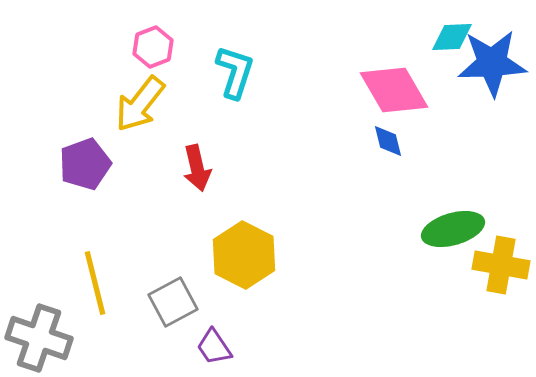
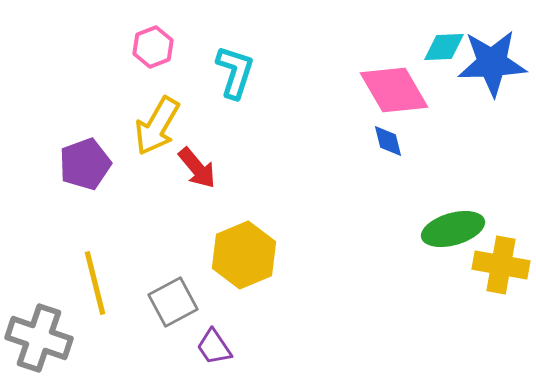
cyan diamond: moved 8 px left, 10 px down
yellow arrow: moved 17 px right, 22 px down; rotated 8 degrees counterclockwise
red arrow: rotated 27 degrees counterclockwise
yellow hexagon: rotated 10 degrees clockwise
